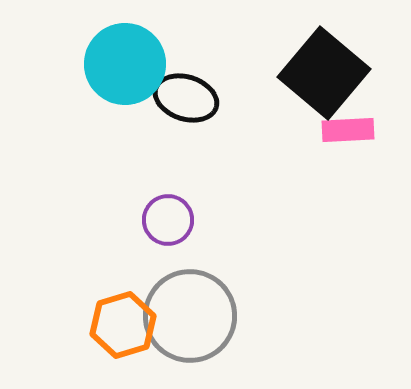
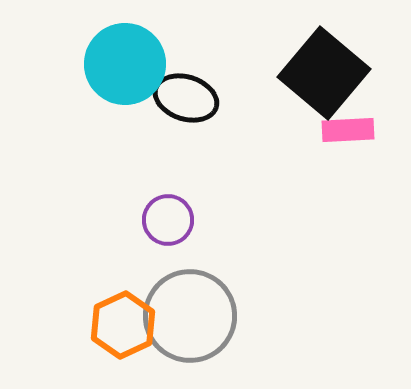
orange hexagon: rotated 8 degrees counterclockwise
